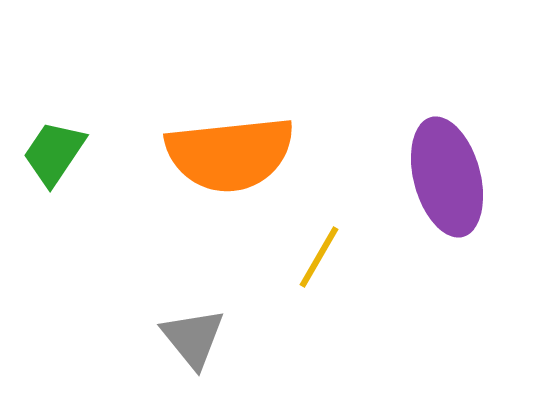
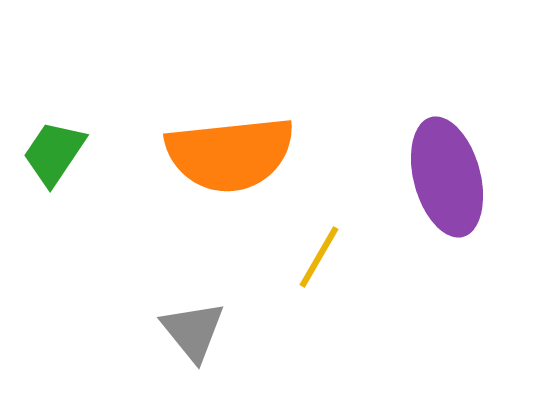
gray triangle: moved 7 px up
